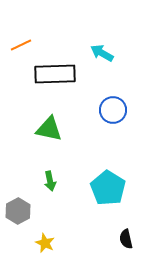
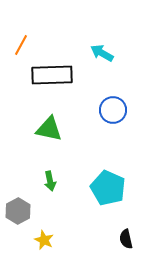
orange line: rotated 35 degrees counterclockwise
black rectangle: moved 3 px left, 1 px down
cyan pentagon: rotated 8 degrees counterclockwise
yellow star: moved 1 px left, 3 px up
